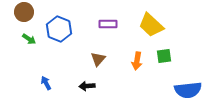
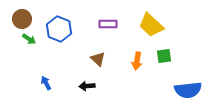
brown circle: moved 2 px left, 7 px down
brown triangle: rotated 28 degrees counterclockwise
